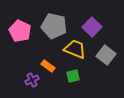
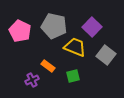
yellow trapezoid: moved 2 px up
